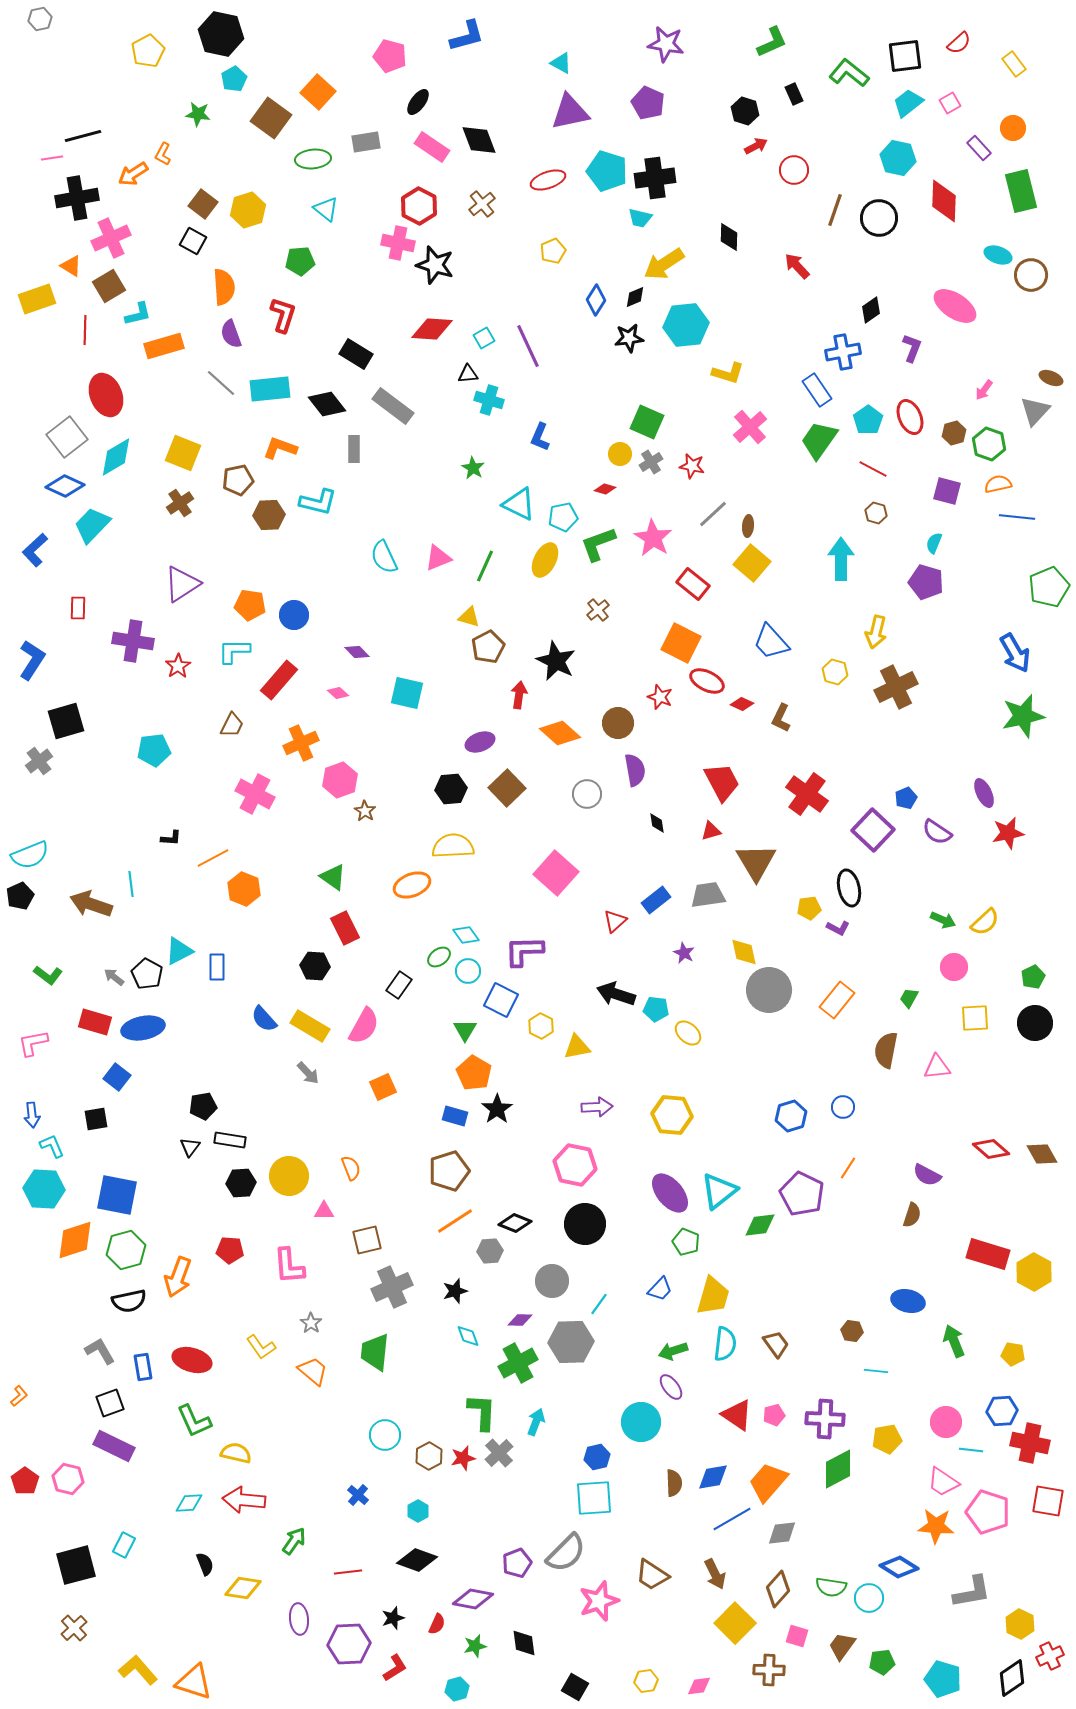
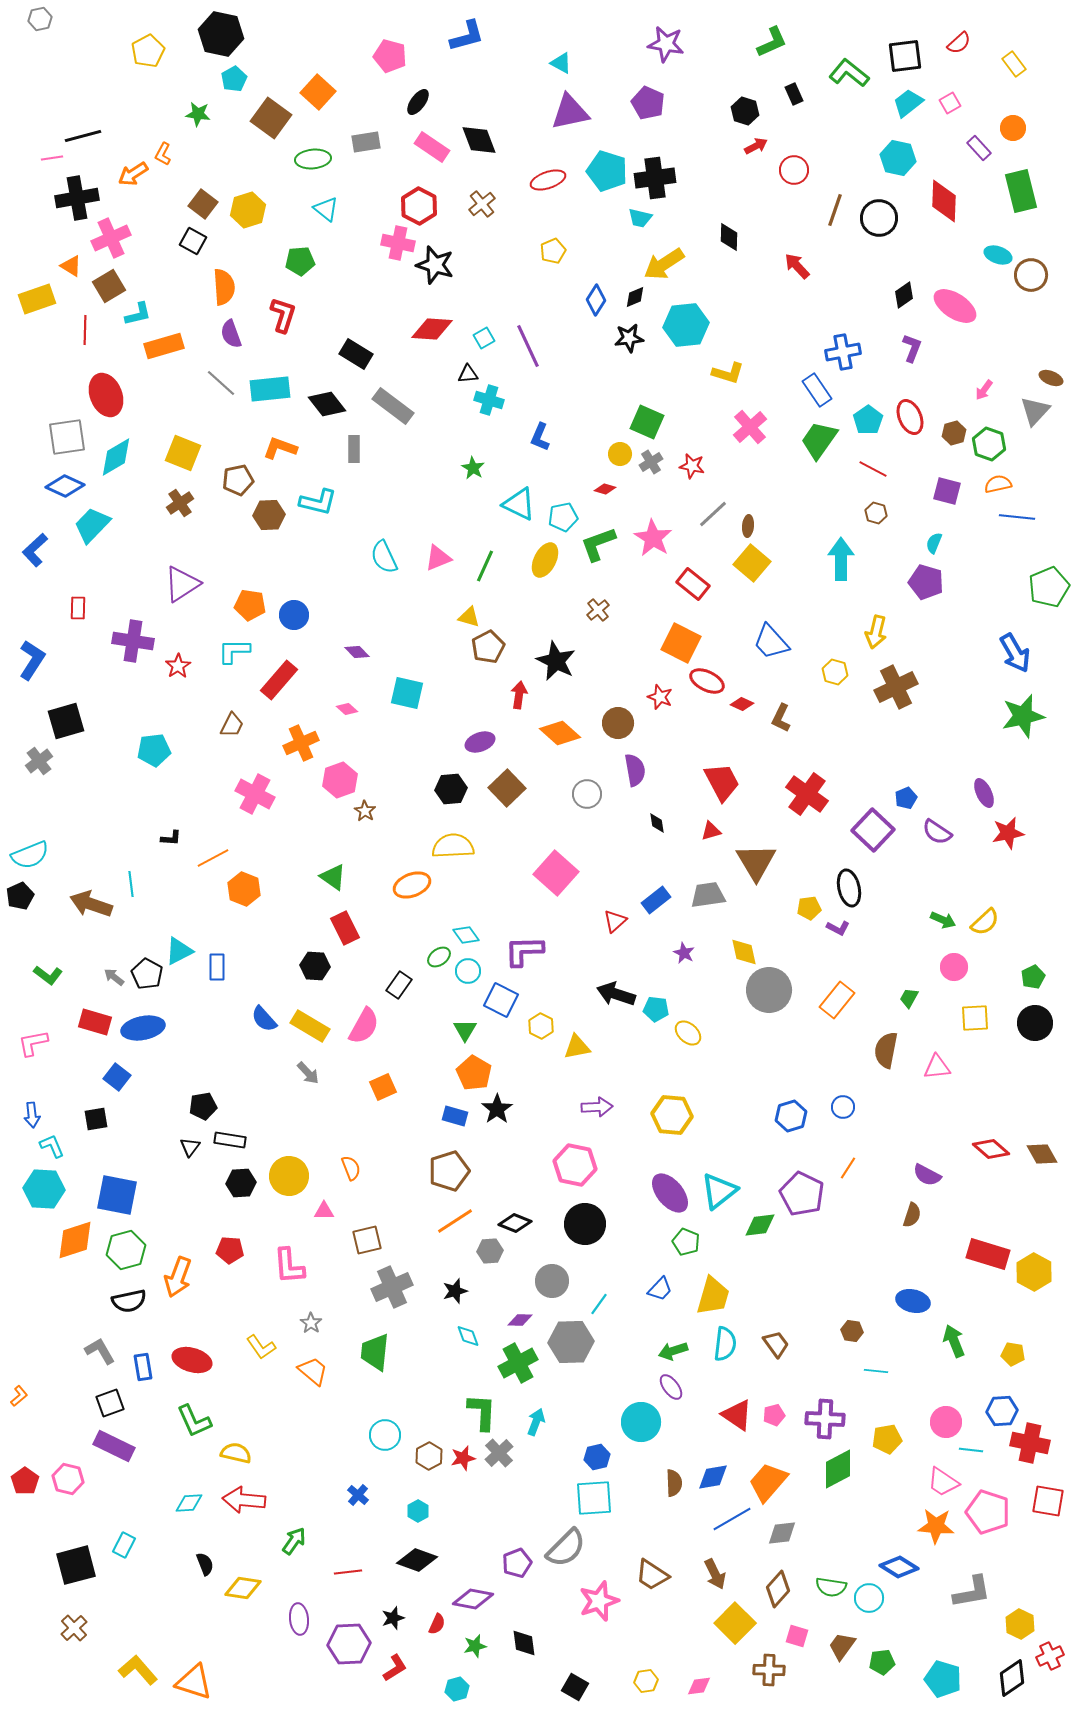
black diamond at (871, 310): moved 33 px right, 15 px up
gray square at (67, 437): rotated 30 degrees clockwise
pink diamond at (338, 693): moved 9 px right, 16 px down
blue ellipse at (908, 1301): moved 5 px right
gray semicircle at (566, 1553): moved 5 px up
